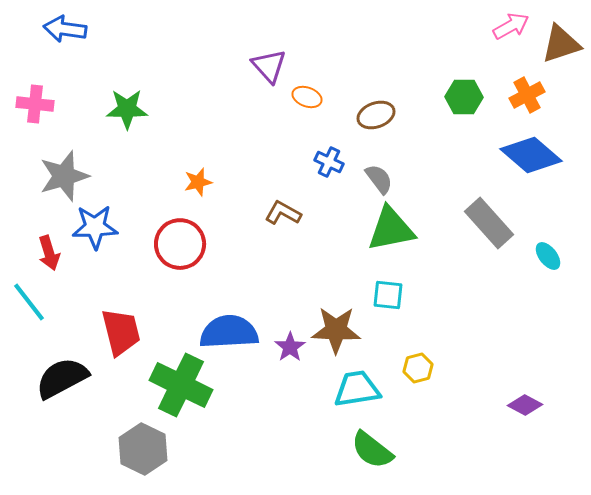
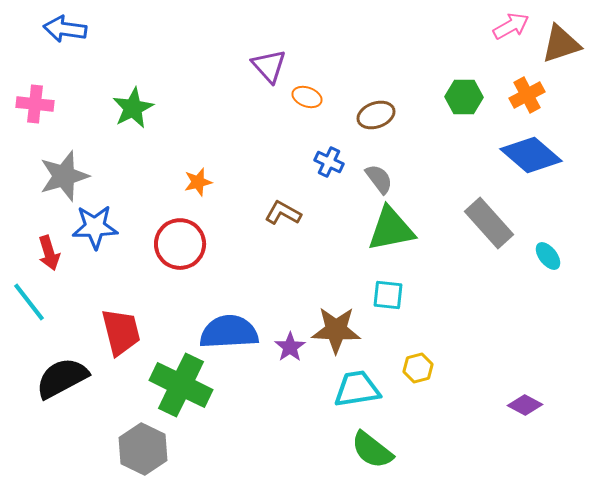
green star: moved 6 px right, 1 px up; rotated 27 degrees counterclockwise
